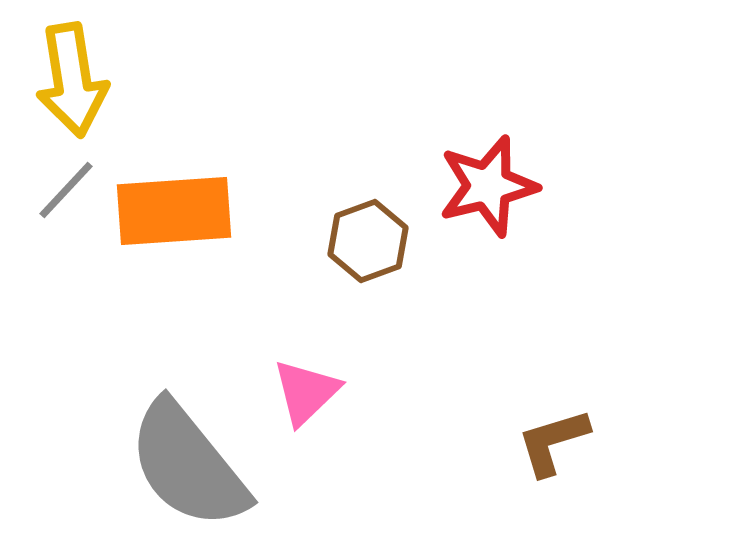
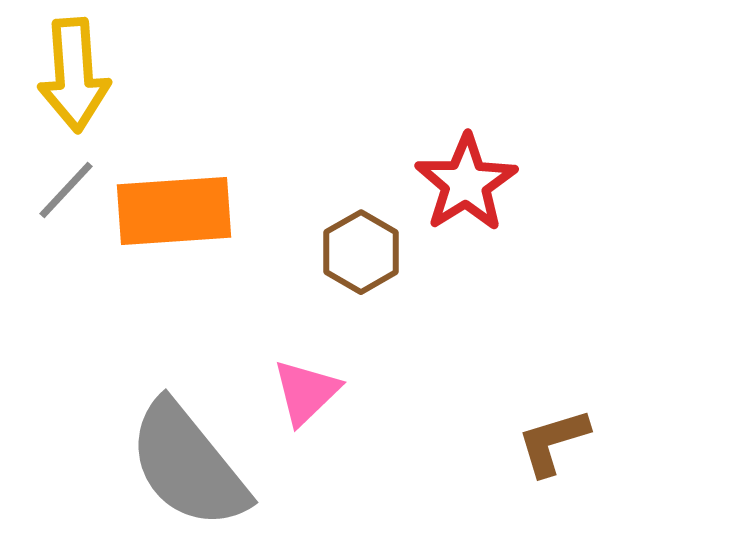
yellow arrow: moved 2 px right, 5 px up; rotated 5 degrees clockwise
red star: moved 22 px left, 3 px up; rotated 18 degrees counterclockwise
brown hexagon: moved 7 px left, 11 px down; rotated 10 degrees counterclockwise
